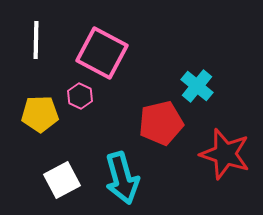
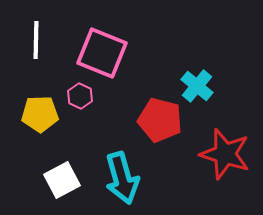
pink square: rotated 6 degrees counterclockwise
red pentagon: moved 1 px left, 3 px up; rotated 27 degrees clockwise
